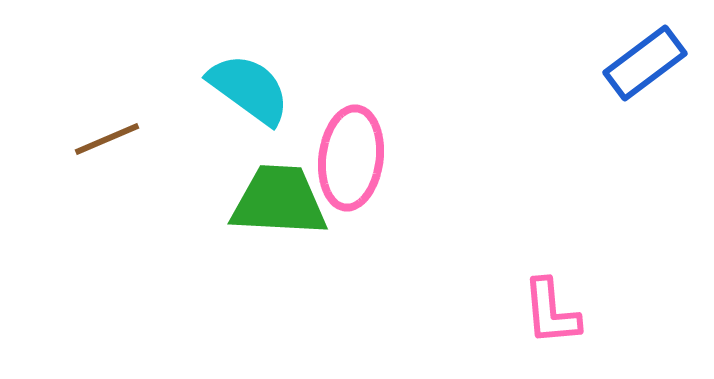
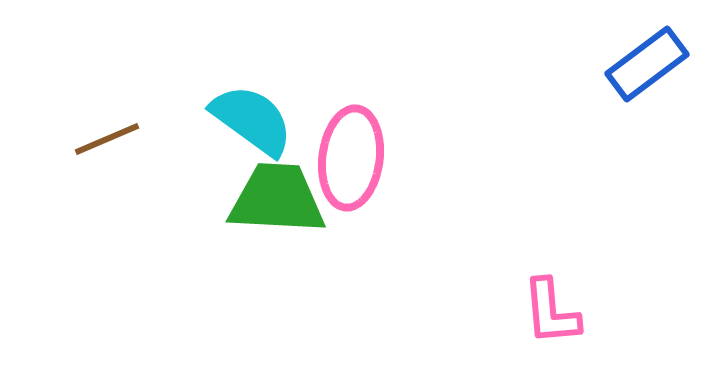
blue rectangle: moved 2 px right, 1 px down
cyan semicircle: moved 3 px right, 31 px down
green trapezoid: moved 2 px left, 2 px up
